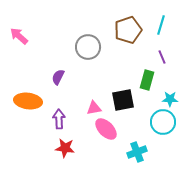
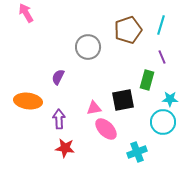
pink arrow: moved 7 px right, 23 px up; rotated 18 degrees clockwise
